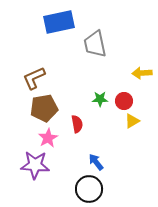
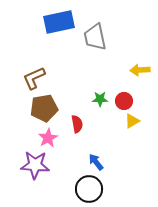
gray trapezoid: moved 7 px up
yellow arrow: moved 2 px left, 3 px up
